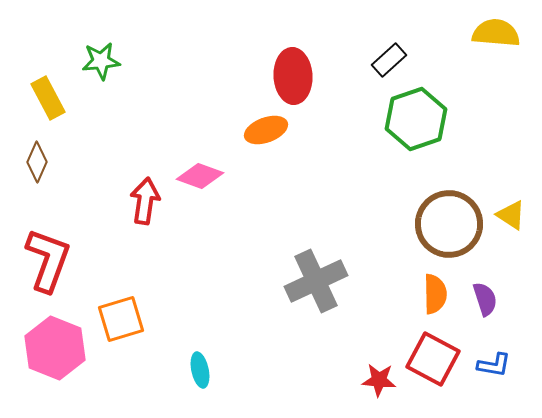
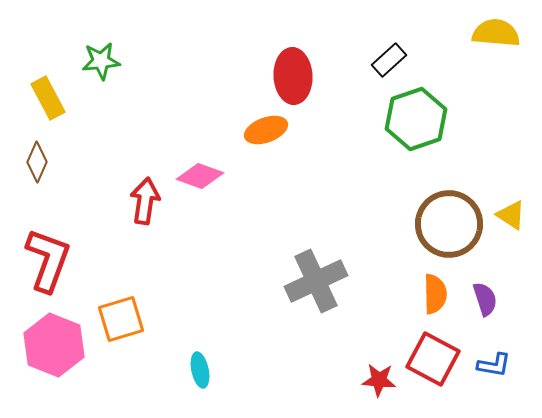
pink hexagon: moved 1 px left, 3 px up
